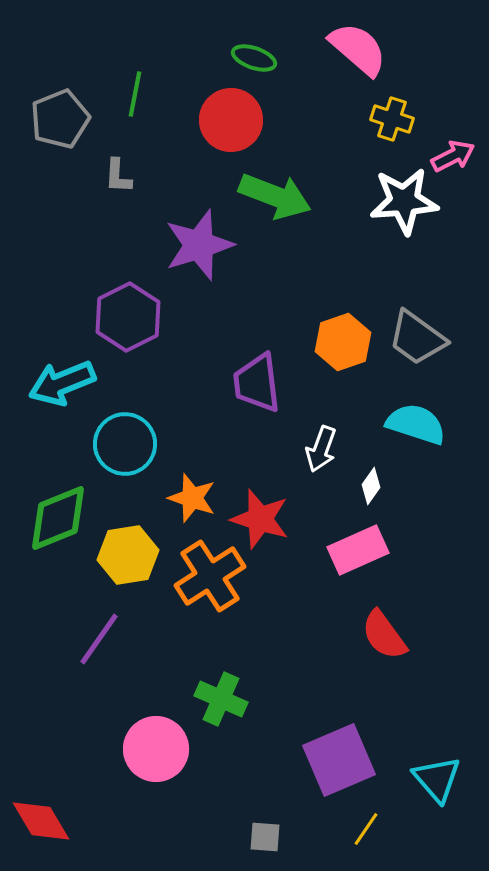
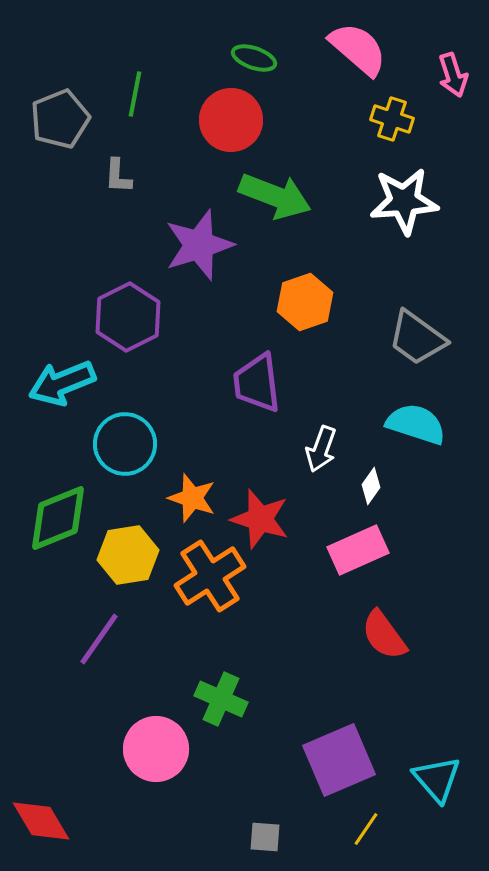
pink arrow: moved 81 px up; rotated 99 degrees clockwise
orange hexagon: moved 38 px left, 40 px up
